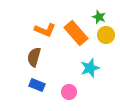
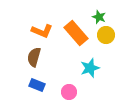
orange L-shape: moved 3 px left, 1 px down
